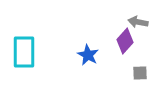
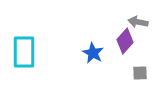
blue star: moved 5 px right, 2 px up
